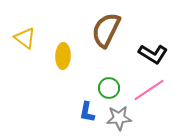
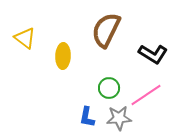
pink line: moved 3 px left, 5 px down
blue L-shape: moved 5 px down
